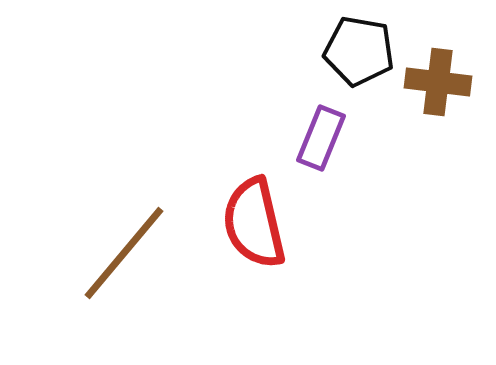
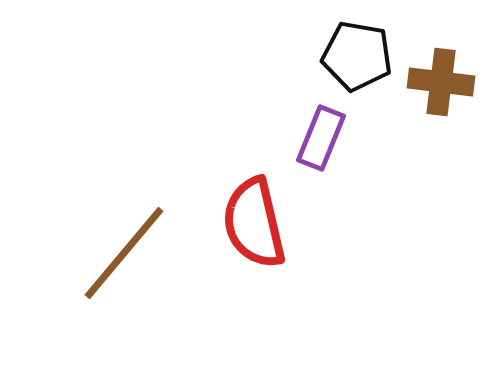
black pentagon: moved 2 px left, 5 px down
brown cross: moved 3 px right
